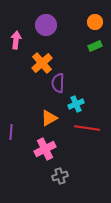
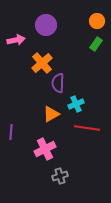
orange circle: moved 2 px right, 1 px up
pink arrow: rotated 72 degrees clockwise
green rectangle: moved 1 px right, 2 px up; rotated 32 degrees counterclockwise
orange triangle: moved 2 px right, 4 px up
